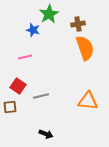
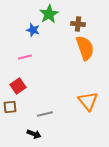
brown cross: rotated 16 degrees clockwise
red square: rotated 21 degrees clockwise
gray line: moved 4 px right, 18 px down
orange triangle: rotated 45 degrees clockwise
black arrow: moved 12 px left
